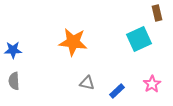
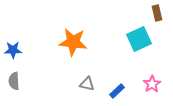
gray triangle: moved 1 px down
